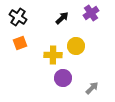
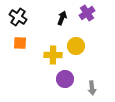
purple cross: moved 4 px left
black arrow: rotated 24 degrees counterclockwise
orange square: rotated 24 degrees clockwise
purple circle: moved 2 px right, 1 px down
gray arrow: rotated 128 degrees clockwise
